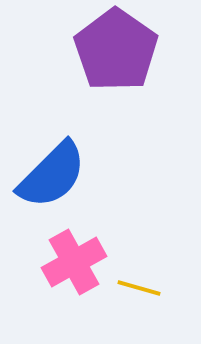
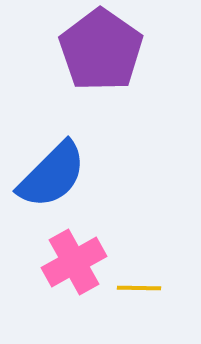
purple pentagon: moved 15 px left
yellow line: rotated 15 degrees counterclockwise
